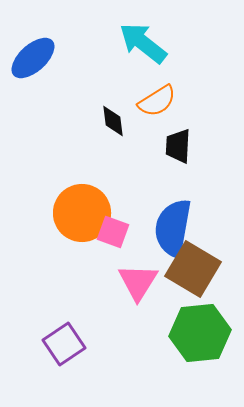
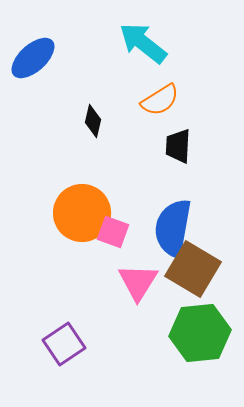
orange semicircle: moved 3 px right, 1 px up
black diamond: moved 20 px left; rotated 20 degrees clockwise
